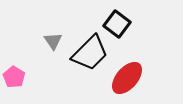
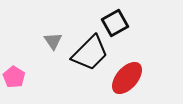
black square: moved 2 px left, 1 px up; rotated 24 degrees clockwise
